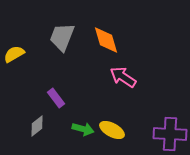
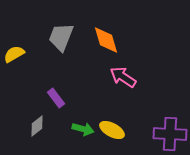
gray trapezoid: moved 1 px left
